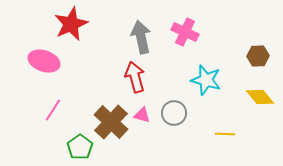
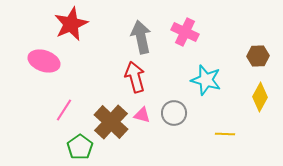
yellow diamond: rotated 68 degrees clockwise
pink line: moved 11 px right
